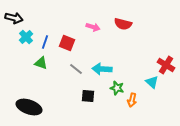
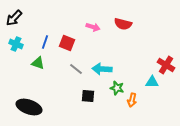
black arrow: rotated 120 degrees clockwise
cyan cross: moved 10 px left, 7 px down; rotated 24 degrees counterclockwise
green triangle: moved 3 px left
cyan triangle: rotated 40 degrees counterclockwise
